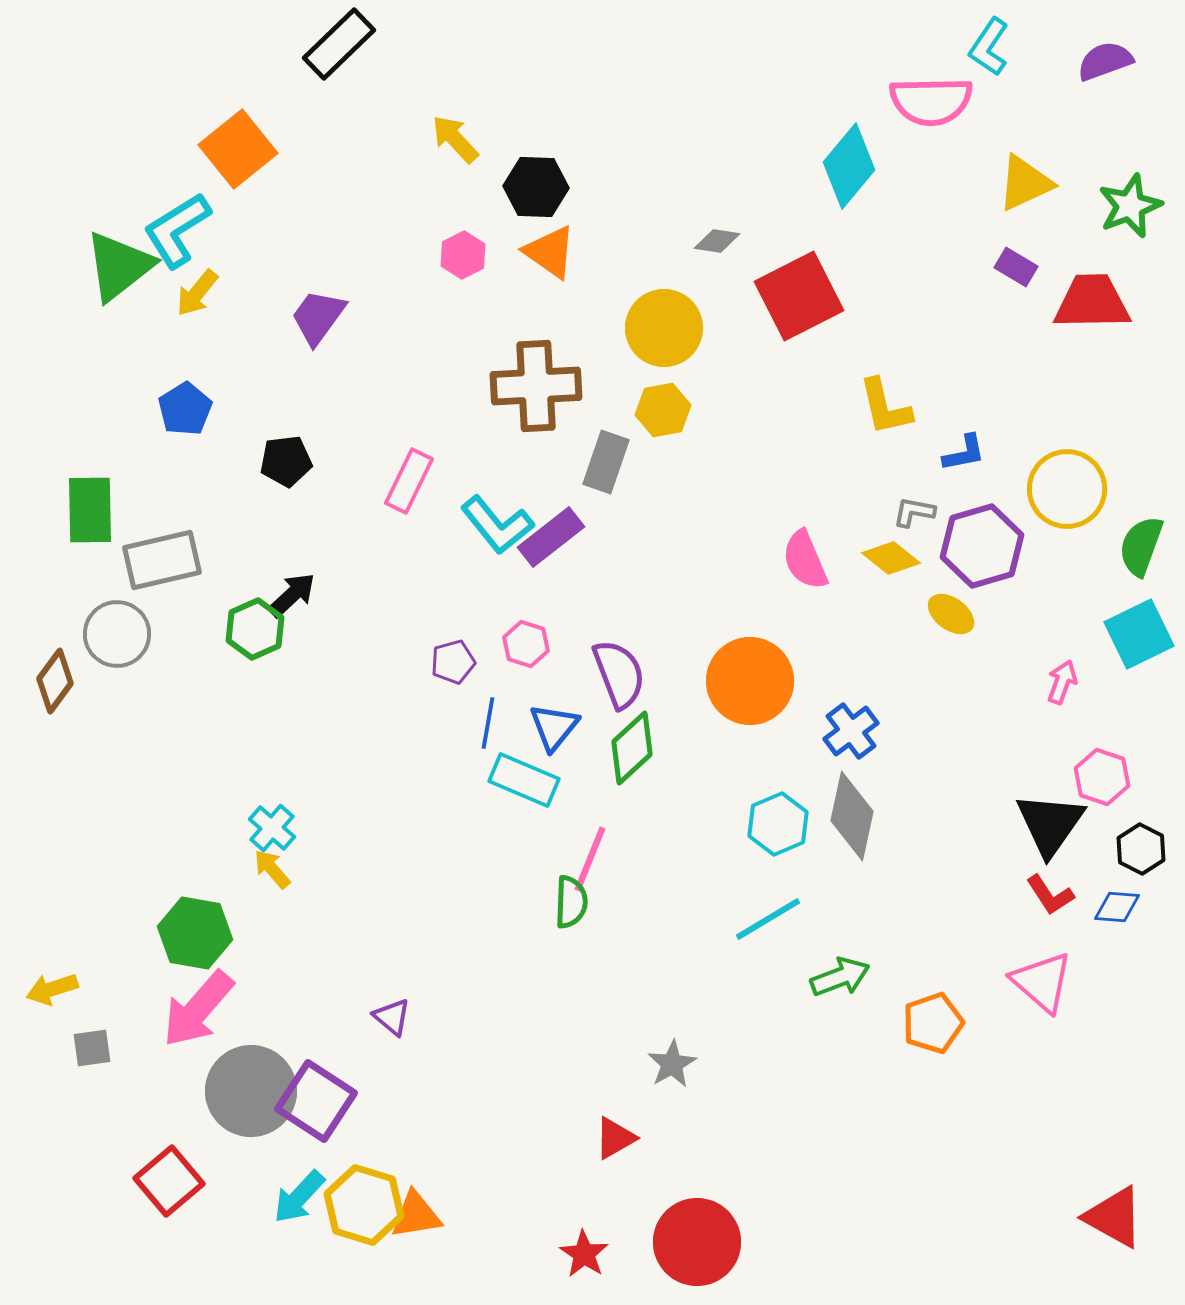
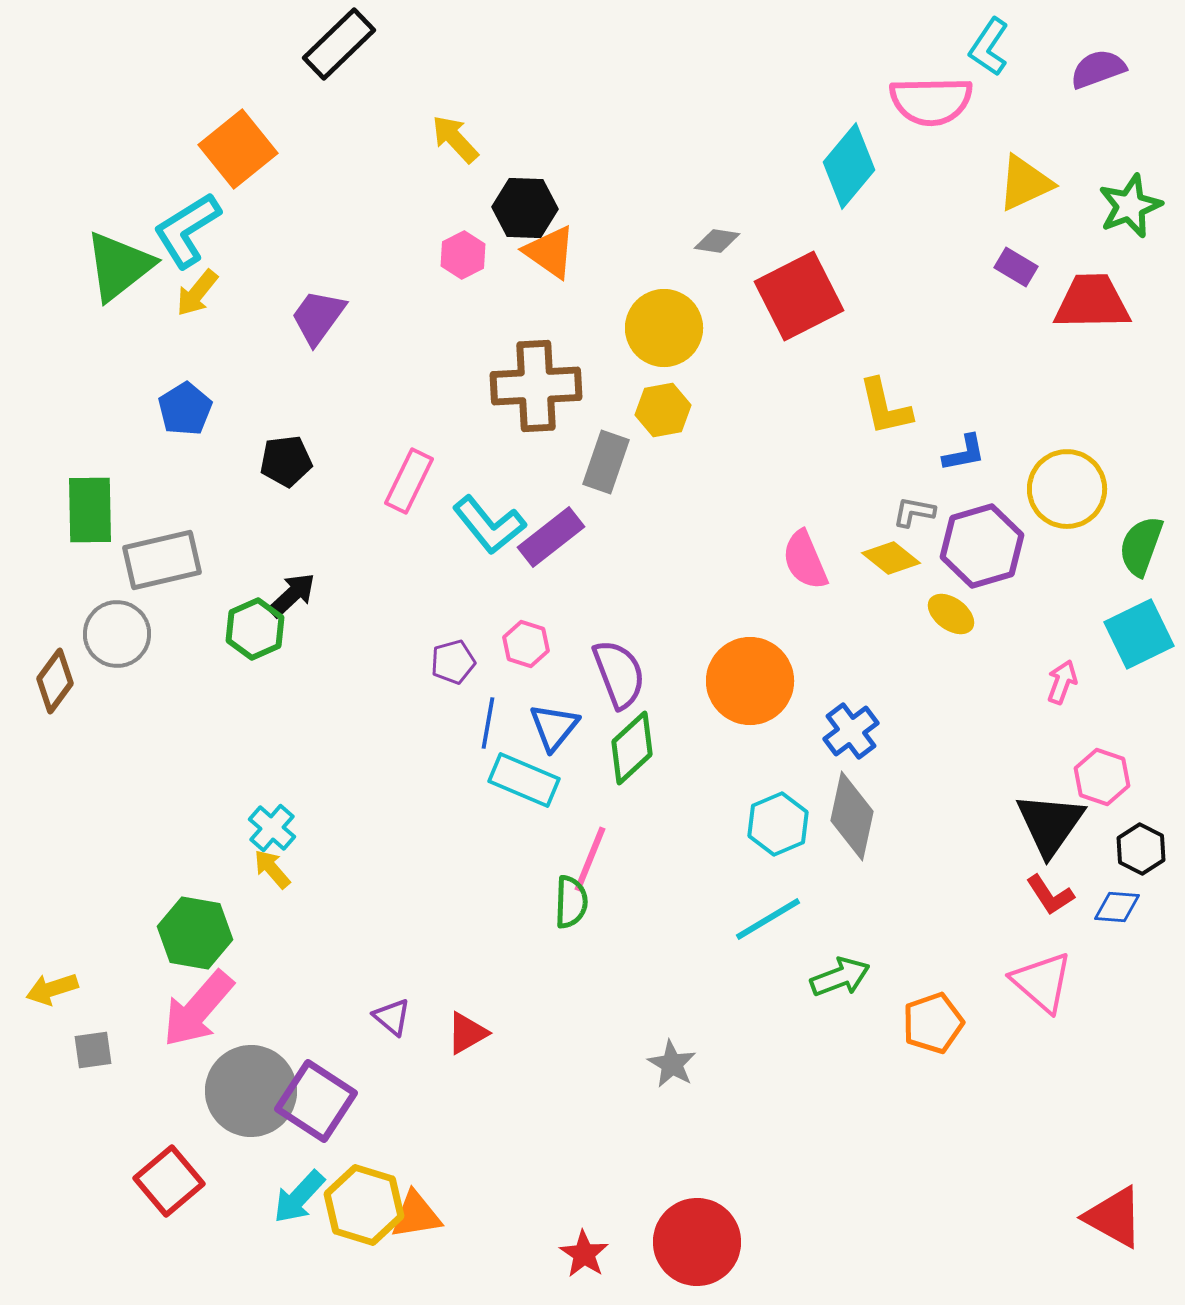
purple semicircle at (1105, 61): moved 7 px left, 8 px down
black hexagon at (536, 187): moved 11 px left, 21 px down
cyan L-shape at (177, 230): moved 10 px right
cyan L-shape at (497, 525): moved 8 px left
gray square at (92, 1048): moved 1 px right, 2 px down
gray star at (672, 1064): rotated 12 degrees counterclockwise
red triangle at (615, 1138): moved 148 px left, 105 px up
